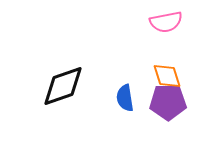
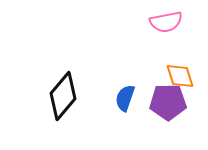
orange diamond: moved 13 px right
black diamond: moved 10 px down; rotated 30 degrees counterclockwise
blue semicircle: rotated 28 degrees clockwise
